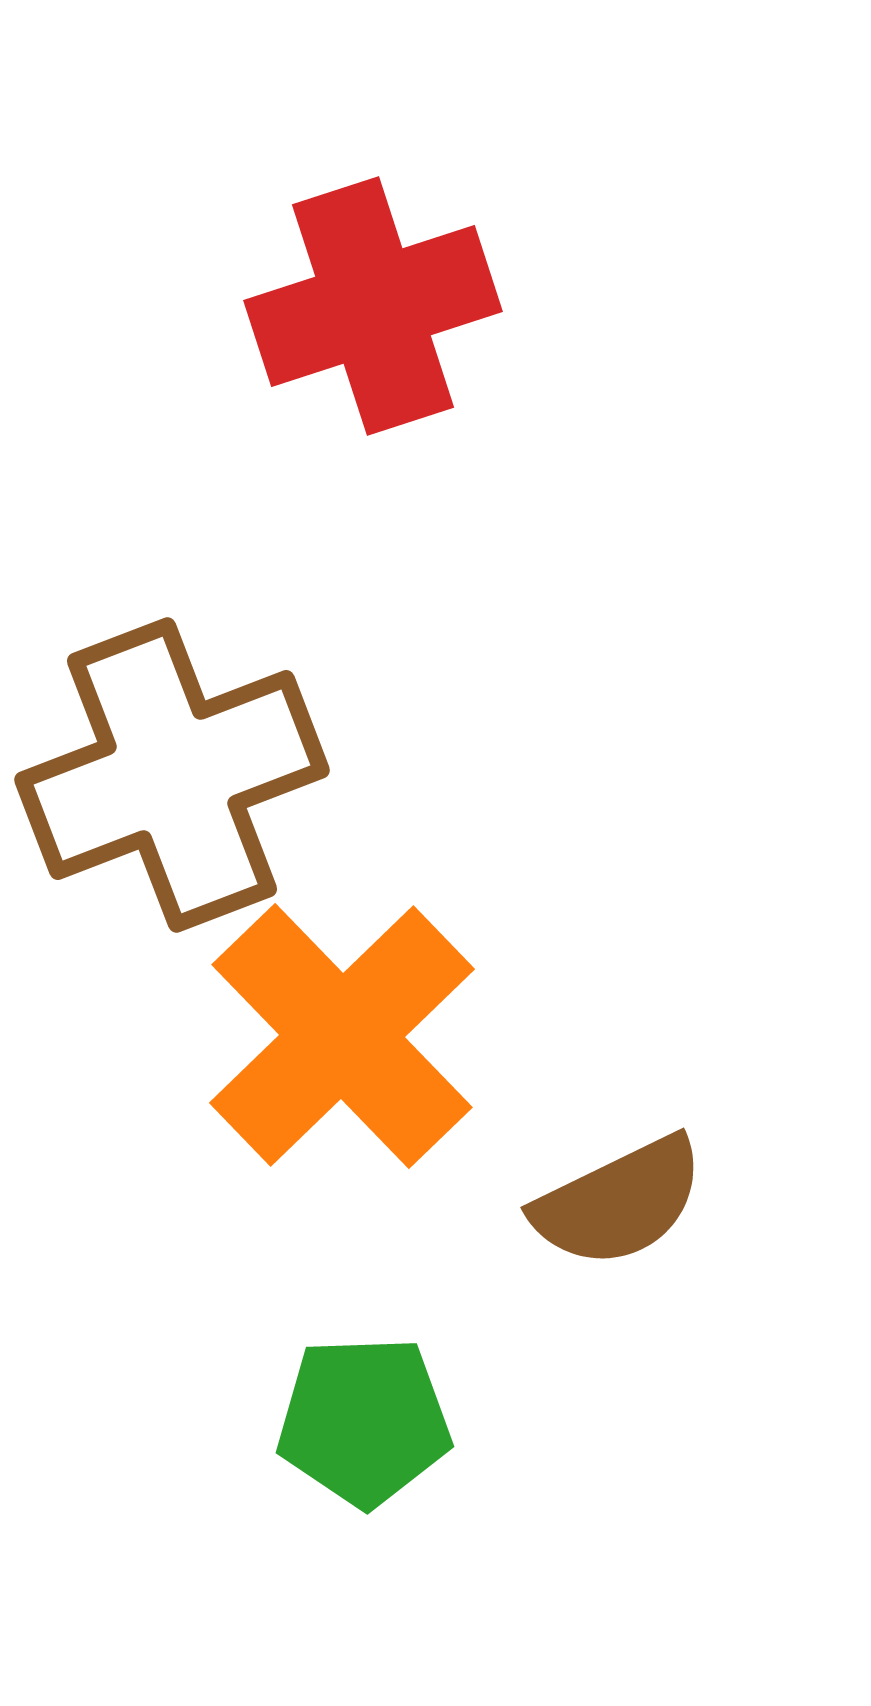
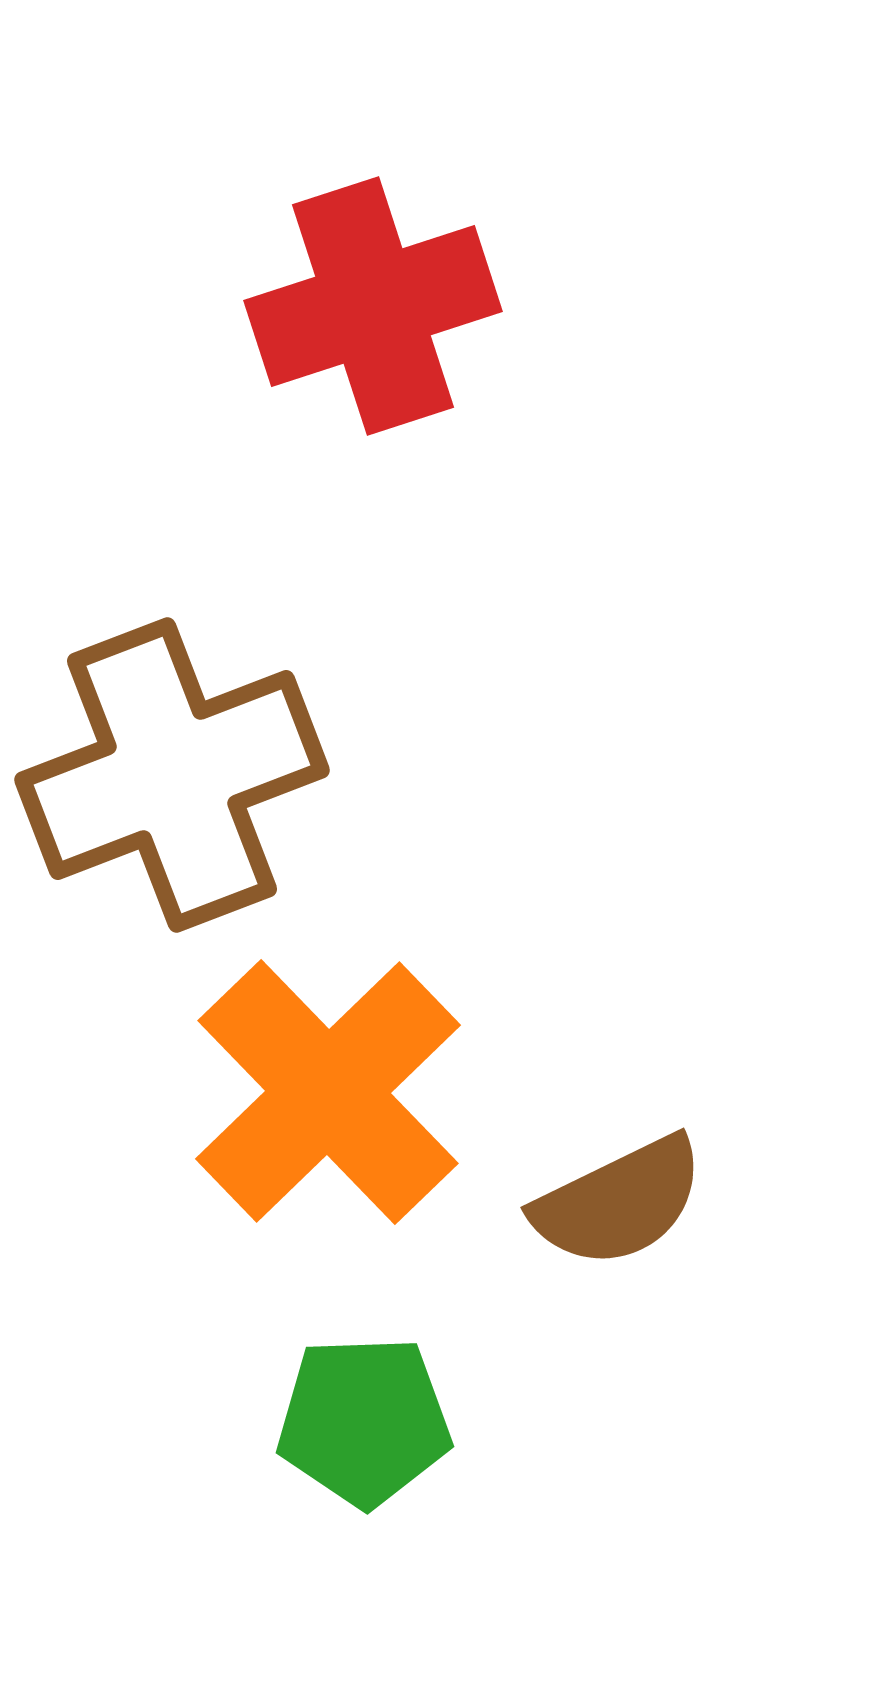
orange cross: moved 14 px left, 56 px down
